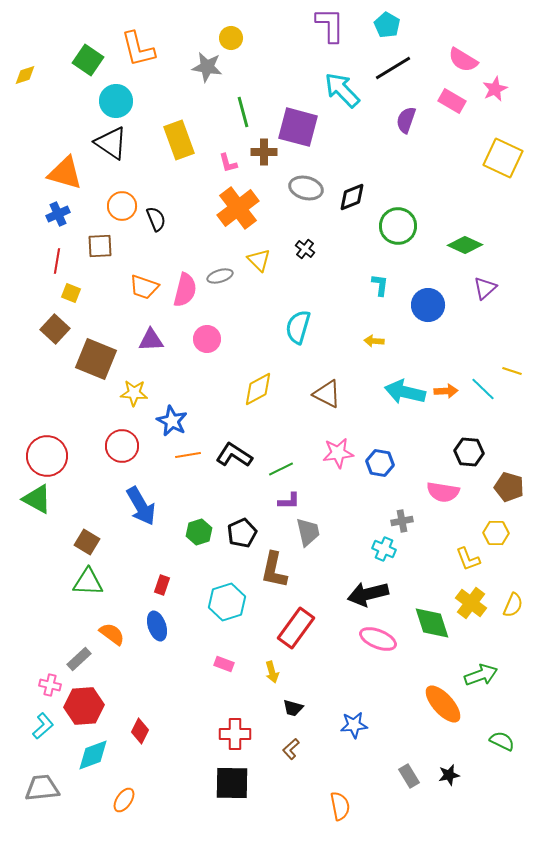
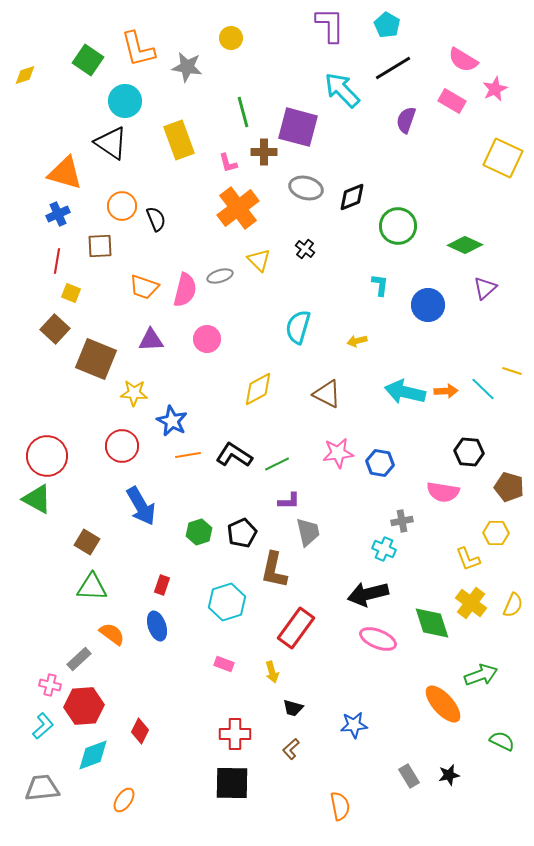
gray star at (207, 67): moved 20 px left
cyan circle at (116, 101): moved 9 px right
yellow arrow at (374, 341): moved 17 px left; rotated 18 degrees counterclockwise
green line at (281, 469): moved 4 px left, 5 px up
green triangle at (88, 582): moved 4 px right, 5 px down
